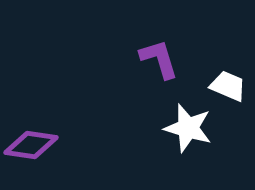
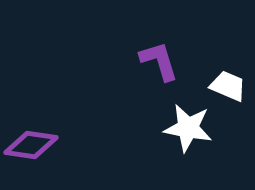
purple L-shape: moved 2 px down
white star: rotated 6 degrees counterclockwise
